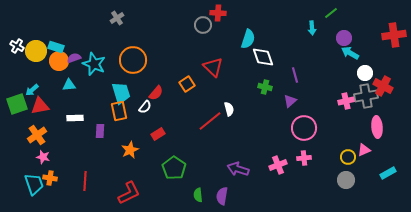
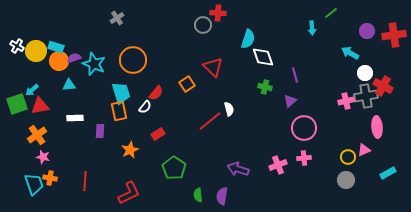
purple circle at (344, 38): moved 23 px right, 7 px up
